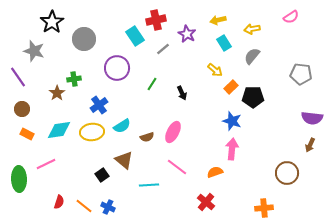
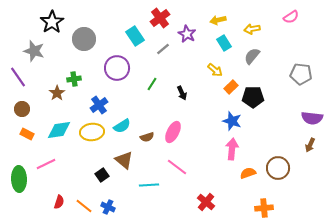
red cross at (156, 20): moved 4 px right, 2 px up; rotated 24 degrees counterclockwise
orange semicircle at (215, 172): moved 33 px right, 1 px down
brown circle at (287, 173): moved 9 px left, 5 px up
